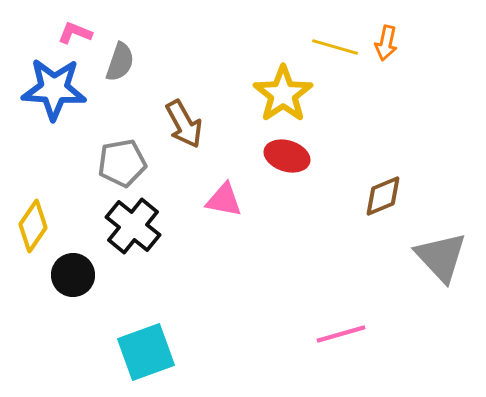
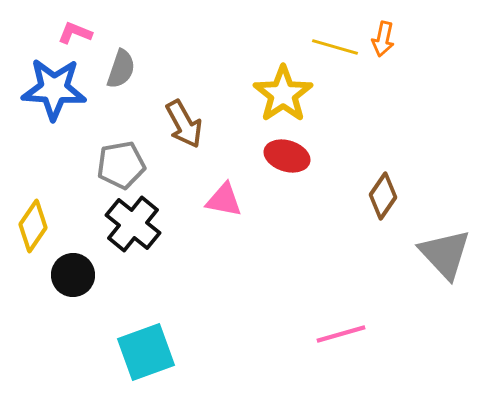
orange arrow: moved 3 px left, 4 px up
gray semicircle: moved 1 px right, 7 px down
gray pentagon: moved 1 px left, 2 px down
brown diamond: rotated 33 degrees counterclockwise
black cross: moved 2 px up
gray triangle: moved 4 px right, 3 px up
